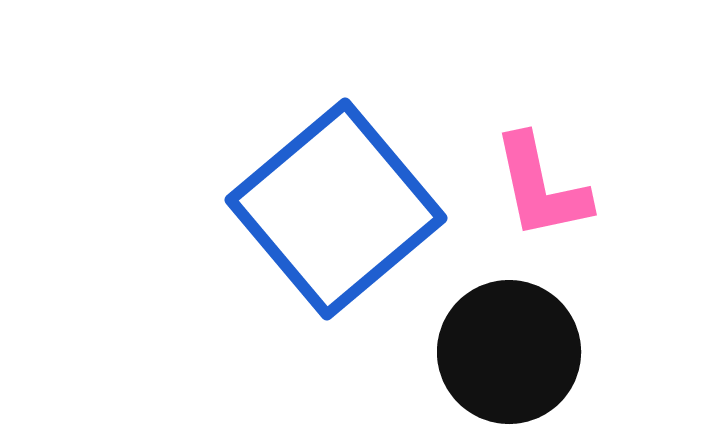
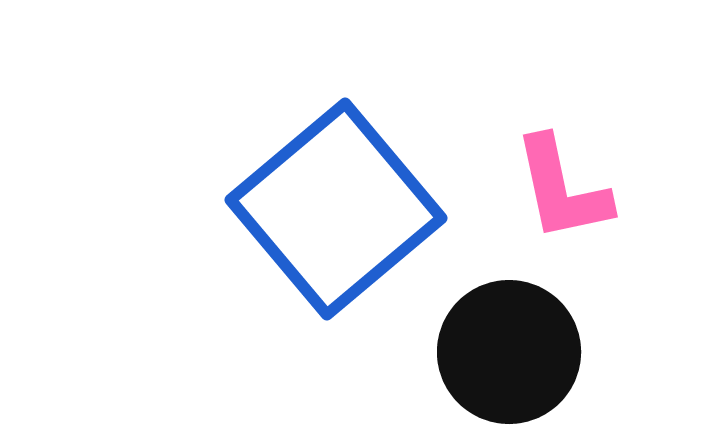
pink L-shape: moved 21 px right, 2 px down
